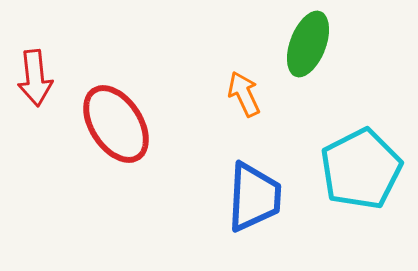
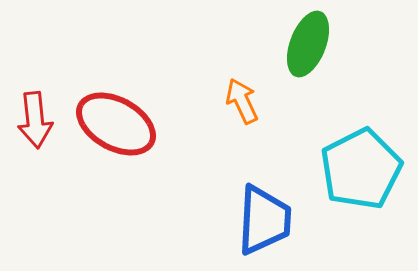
red arrow: moved 42 px down
orange arrow: moved 2 px left, 7 px down
red ellipse: rotated 28 degrees counterclockwise
blue trapezoid: moved 10 px right, 23 px down
